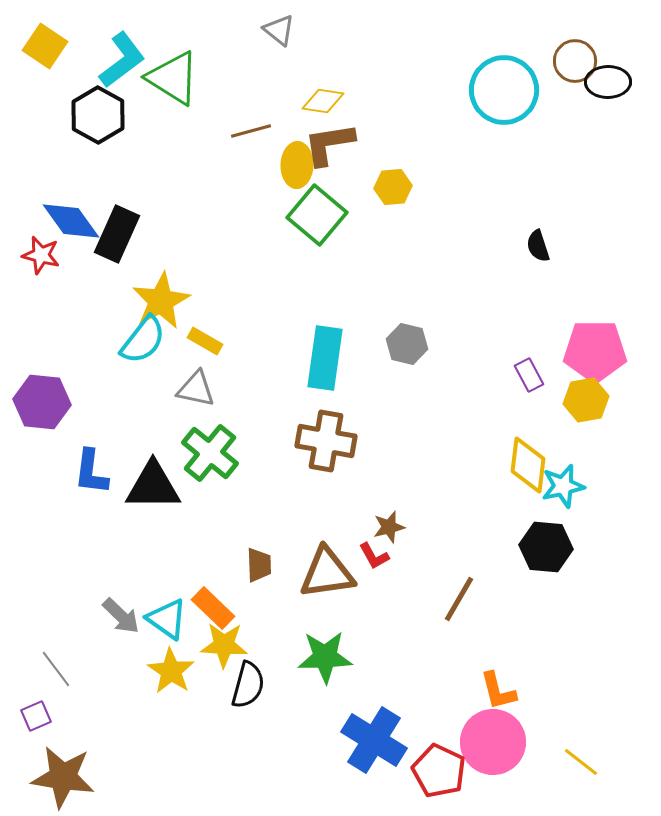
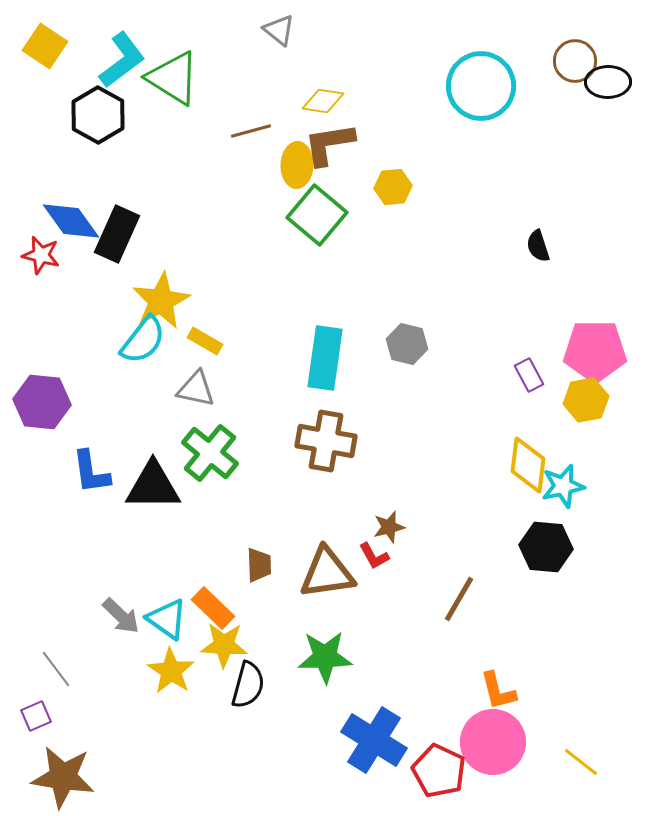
cyan circle at (504, 90): moved 23 px left, 4 px up
blue L-shape at (91, 472): rotated 15 degrees counterclockwise
